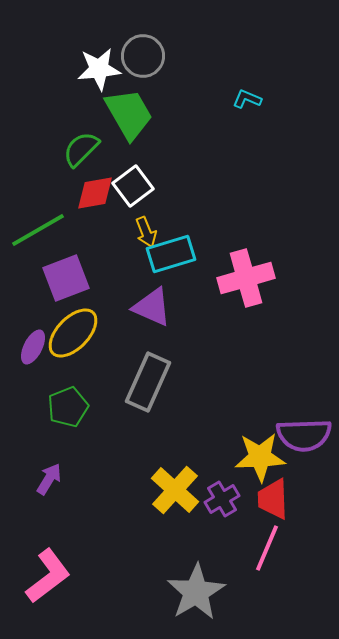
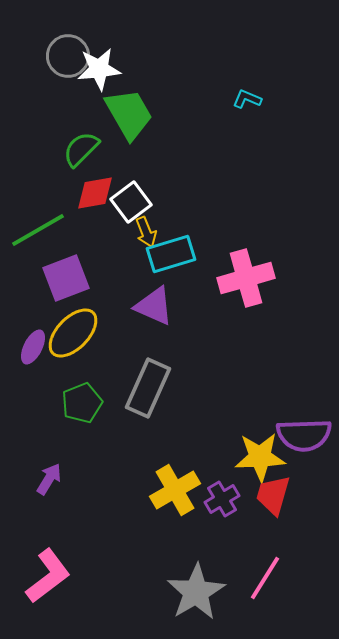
gray circle: moved 75 px left
white square: moved 2 px left, 16 px down
purple triangle: moved 2 px right, 1 px up
gray rectangle: moved 6 px down
green pentagon: moved 14 px right, 4 px up
yellow cross: rotated 18 degrees clockwise
red trapezoid: moved 4 px up; rotated 18 degrees clockwise
pink line: moved 2 px left, 30 px down; rotated 9 degrees clockwise
